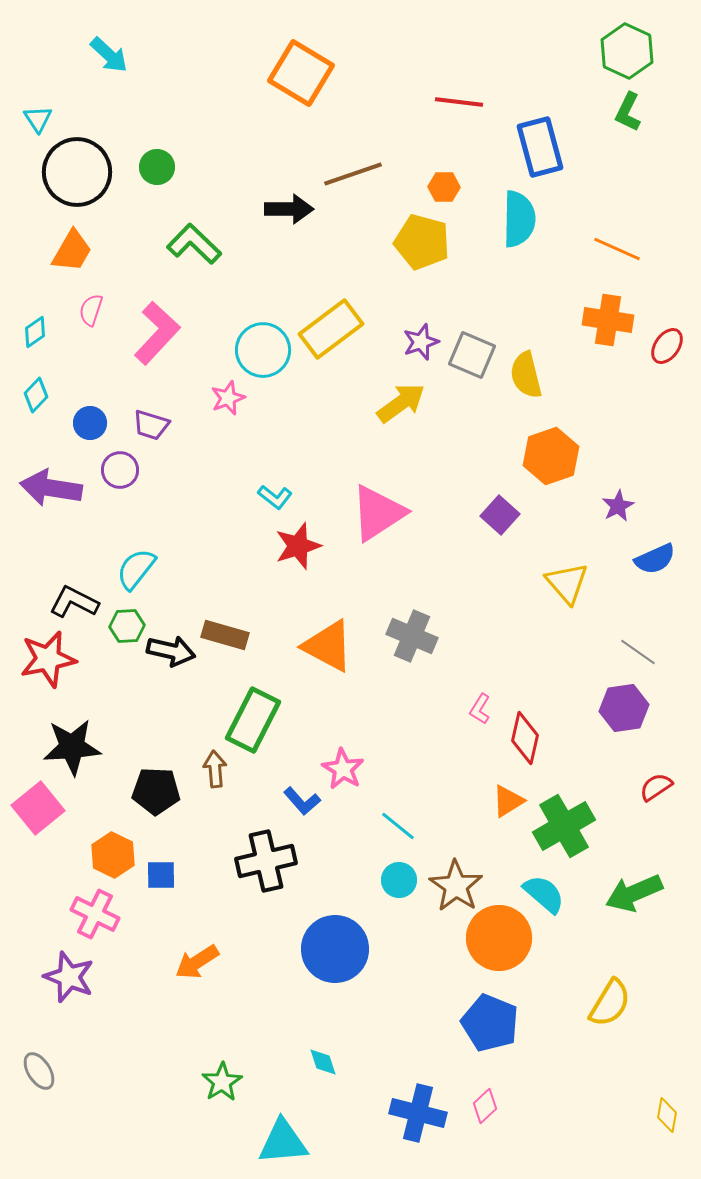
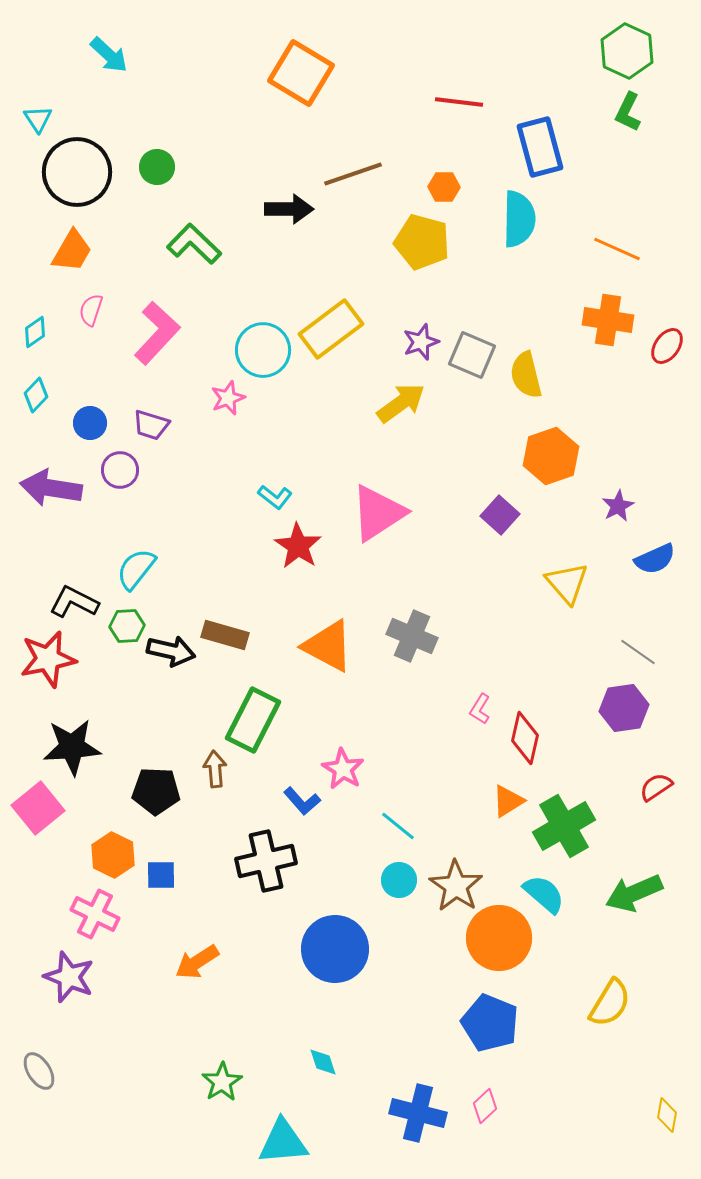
red star at (298, 546): rotated 21 degrees counterclockwise
